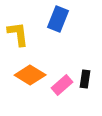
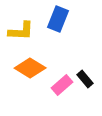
yellow L-shape: moved 3 px right, 3 px up; rotated 100 degrees clockwise
orange diamond: moved 7 px up
black rectangle: rotated 48 degrees counterclockwise
